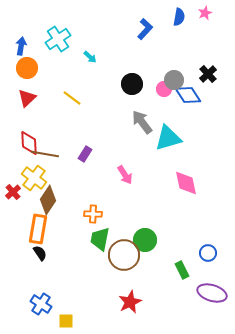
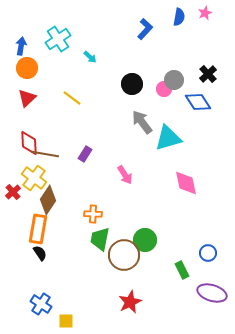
blue diamond: moved 10 px right, 7 px down
